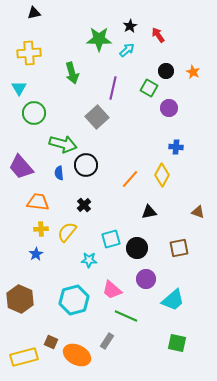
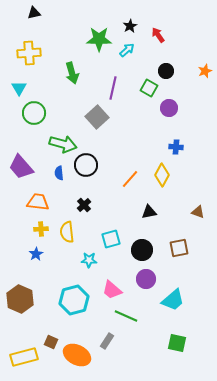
orange star at (193, 72): moved 12 px right, 1 px up; rotated 24 degrees clockwise
yellow semicircle at (67, 232): rotated 45 degrees counterclockwise
black circle at (137, 248): moved 5 px right, 2 px down
